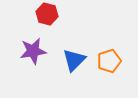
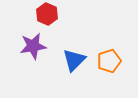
red hexagon: rotated 10 degrees clockwise
purple star: moved 5 px up
